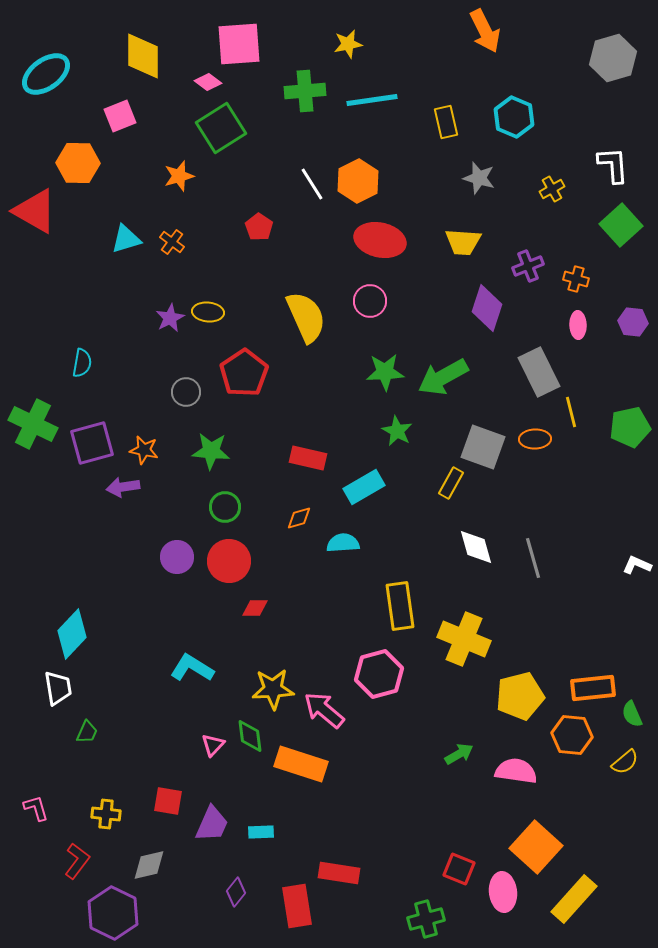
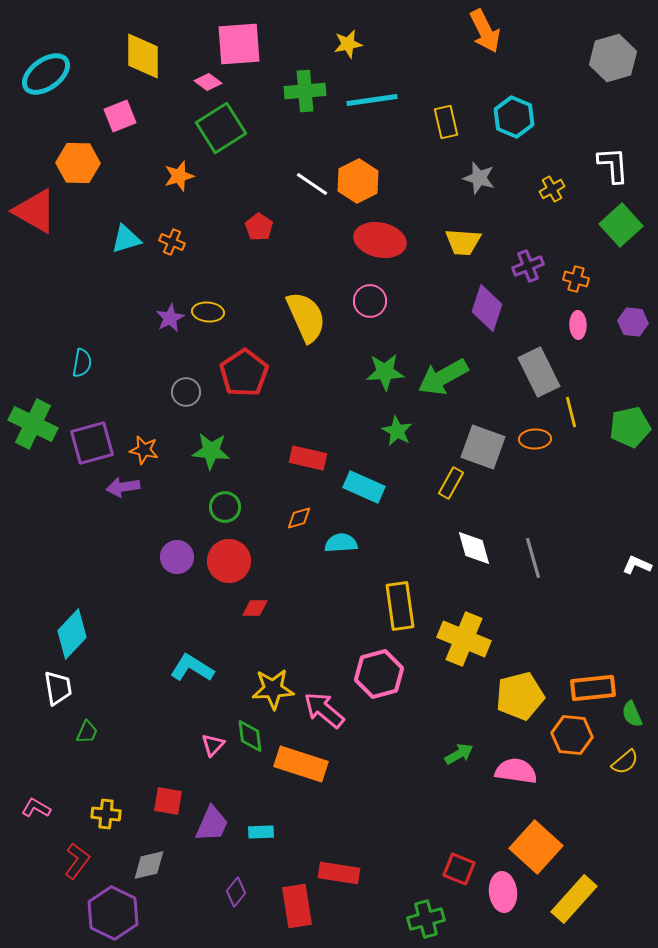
white line at (312, 184): rotated 24 degrees counterclockwise
orange cross at (172, 242): rotated 15 degrees counterclockwise
cyan rectangle at (364, 487): rotated 54 degrees clockwise
cyan semicircle at (343, 543): moved 2 px left
white diamond at (476, 547): moved 2 px left, 1 px down
pink L-shape at (36, 808): rotated 44 degrees counterclockwise
